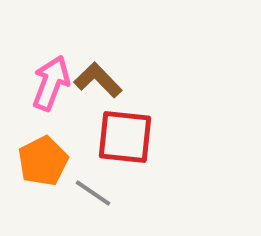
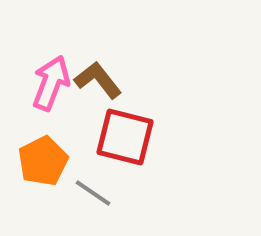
brown L-shape: rotated 6 degrees clockwise
red square: rotated 8 degrees clockwise
